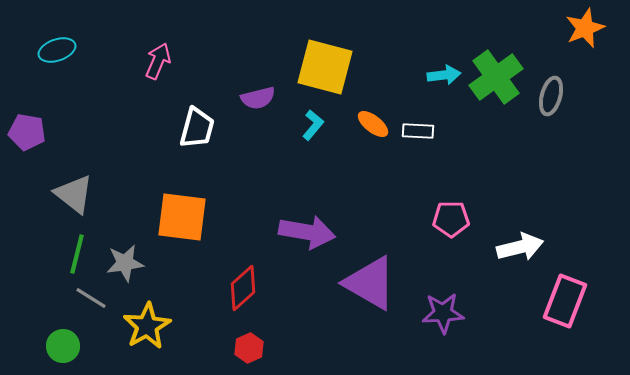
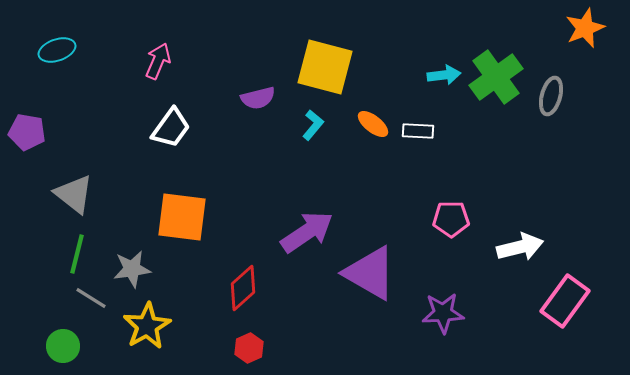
white trapezoid: moved 26 px left; rotated 21 degrees clockwise
purple arrow: rotated 44 degrees counterclockwise
gray star: moved 7 px right, 6 px down
purple triangle: moved 10 px up
pink rectangle: rotated 15 degrees clockwise
